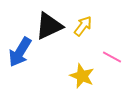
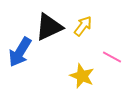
black triangle: moved 1 px down
